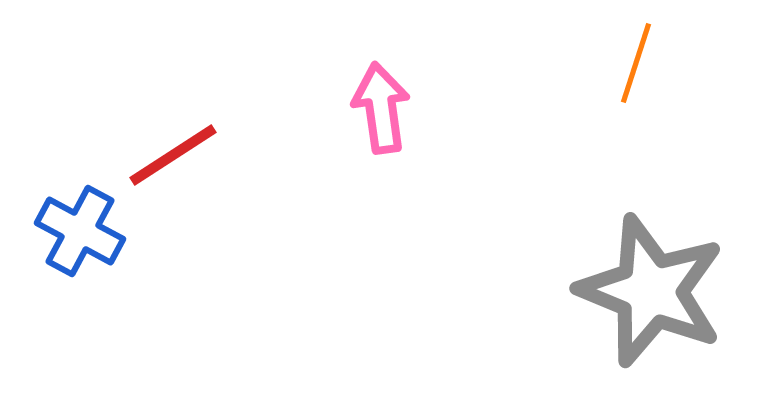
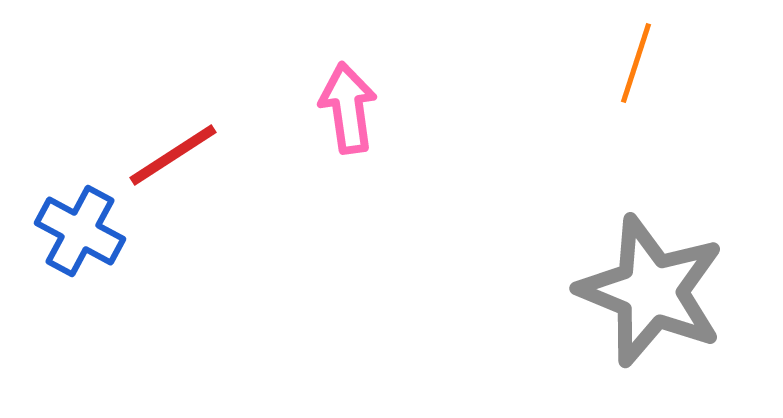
pink arrow: moved 33 px left
